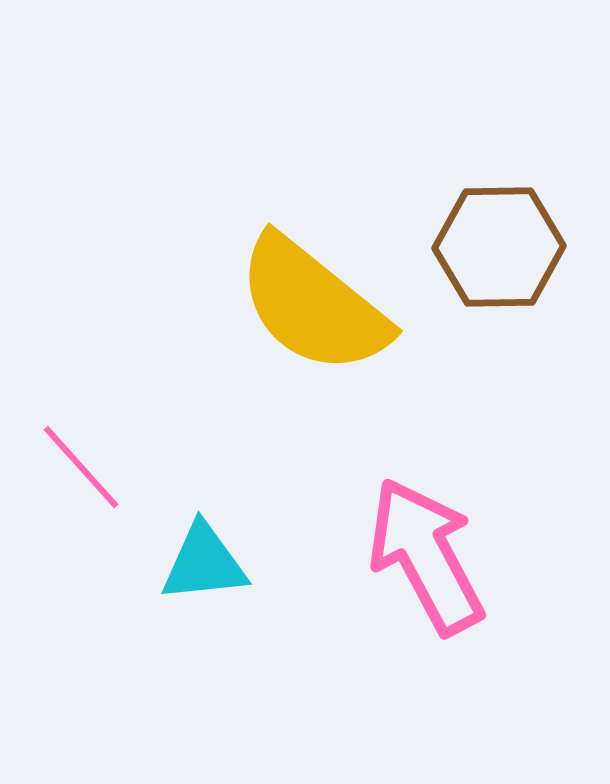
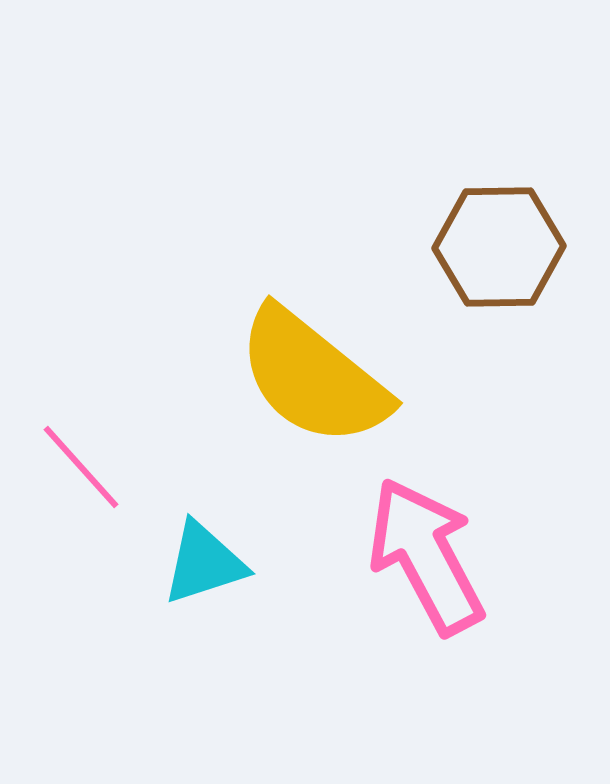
yellow semicircle: moved 72 px down
cyan triangle: rotated 12 degrees counterclockwise
